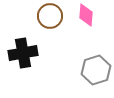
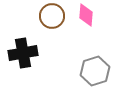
brown circle: moved 2 px right
gray hexagon: moved 1 px left, 1 px down
